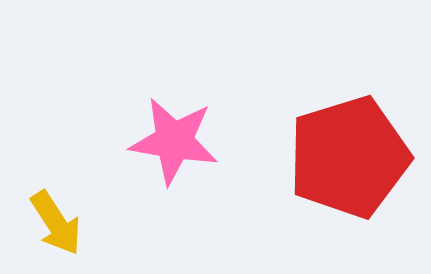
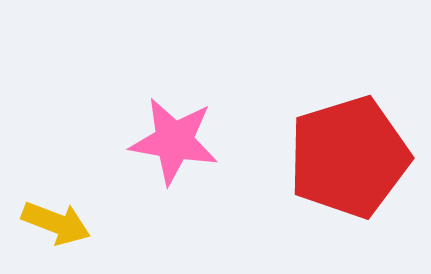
yellow arrow: rotated 36 degrees counterclockwise
